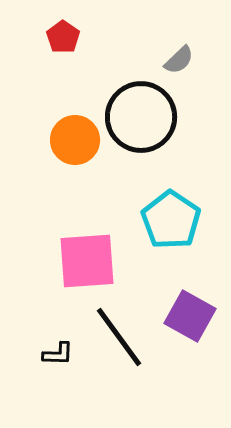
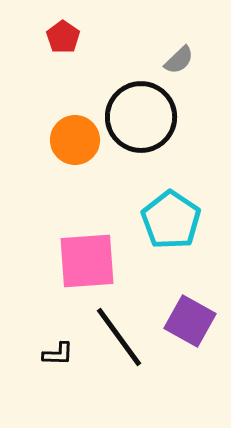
purple square: moved 5 px down
